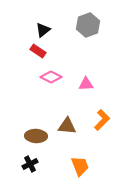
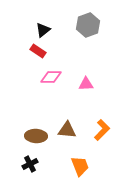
pink diamond: rotated 25 degrees counterclockwise
orange L-shape: moved 10 px down
brown triangle: moved 4 px down
